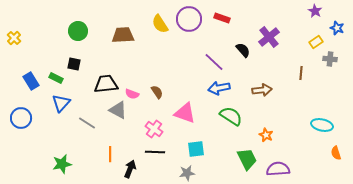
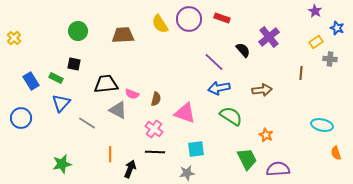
brown semicircle: moved 1 px left, 7 px down; rotated 48 degrees clockwise
